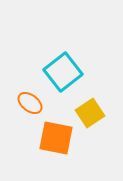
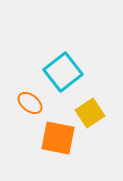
orange square: moved 2 px right
